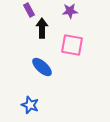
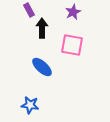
purple star: moved 3 px right, 1 px down; rotated 21 degrees counterclockwise
blue star: rotated 12 degrees counterclockwise
